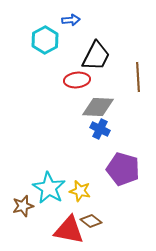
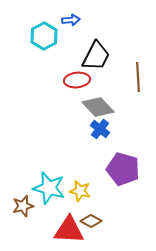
cyan hexagon: moved 1 px left, 4 px up
gray diamond: rotated 44 degrees clockwise
blue cross: rotated 12 degrees clockwise
cyan star: rotated 16 degrees counterclockwise
brown diamond: rotated 10 degrees counterclockwise
red triangle: rotated 8 degrees counterclockwise
